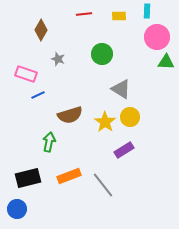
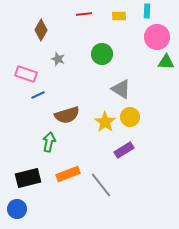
brown semicircle: moved 3 px left
orange rectangle: moved 1 px left, 2 px up
gray line: moved 2 px left
